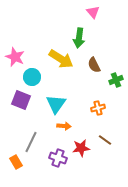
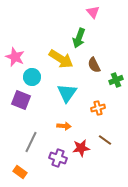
green arrow: rotated 12 degrees clockwise
cyan triangle: moved 11 px right, 11 px up
orange rectangle: moved 4 px right, 10 px down; rotated 24 degrees counterclockwise
